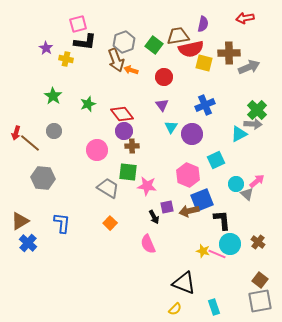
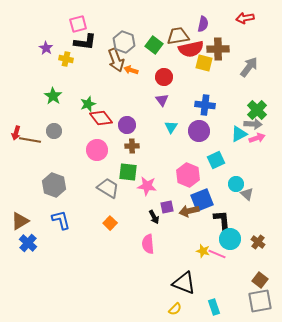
gray hexagon at (124, 42): rotated 20 degrees counterclockwise
brown cross at (229, 53): moved 11 px left, 4 px up
gray arrow at (249, 67): rotated 30 degrees counterclockwise
purple triangle at (162, 105): moved 5 px up
blue cross at (205, 105): rotated 30 degrees clockwise
red diamond at (122, 114): moved 21 px left, 4 px down
purple circle at (124, 131): moved 3 px right, 6 px up
purple circle at (192, 134): moved 7 px right, 3 px up
brown line at (30, 143): moved 3 px up; rotated 30 degrees counterclockwise
gray hexagon at (43, 178): moved 11 px right, 7 px down; rotated 15 degrees clockwise
pink arrow at (257, 181): moved 43 px up; rotated 21 degrees clockwise
blue L-shape at (62, 223): moved 1 px left, 3 px up; rotated 20 degrees counterclockwise
pink semicircle at (148, 244): rotated 18 degrees clockwise
cyan circle at (230, 244): moved 5 px up
